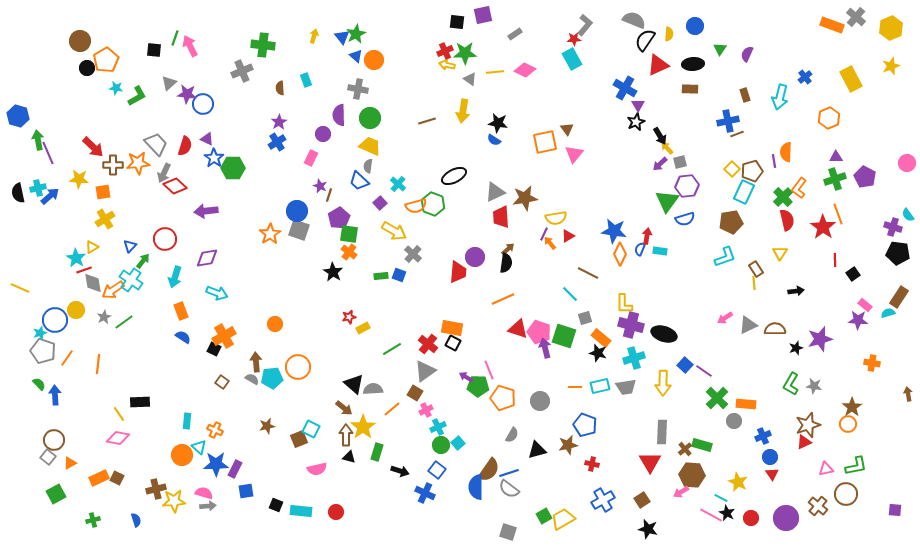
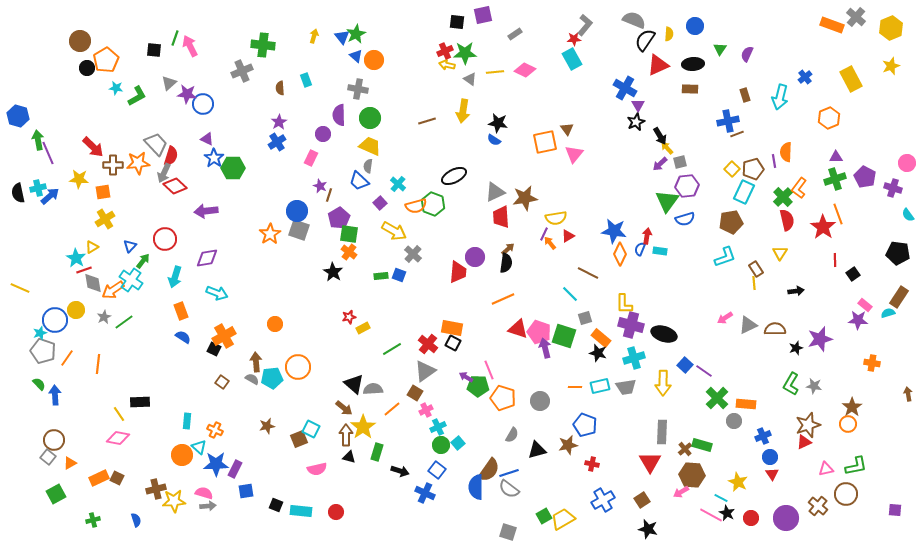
red semicircle at (185, 146): moved 14 px left, 10 px down
brown pentagon at (752, 171): moved 1 px right, 2 px up
purple cross at (893, 227): moved 39 px up
